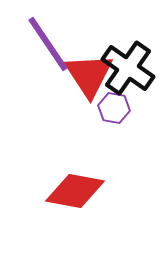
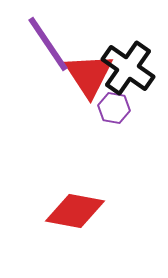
red diamond: moved 20 px down
